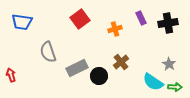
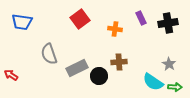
orange cross: rotated 24 degrees clockwise
gray semicircle: moved 1 px right, 2 px down
brown cross: moved 2 px left; rotated 35 degrees clockwise
red arrow: rotated 40 degrees counterclockwise
